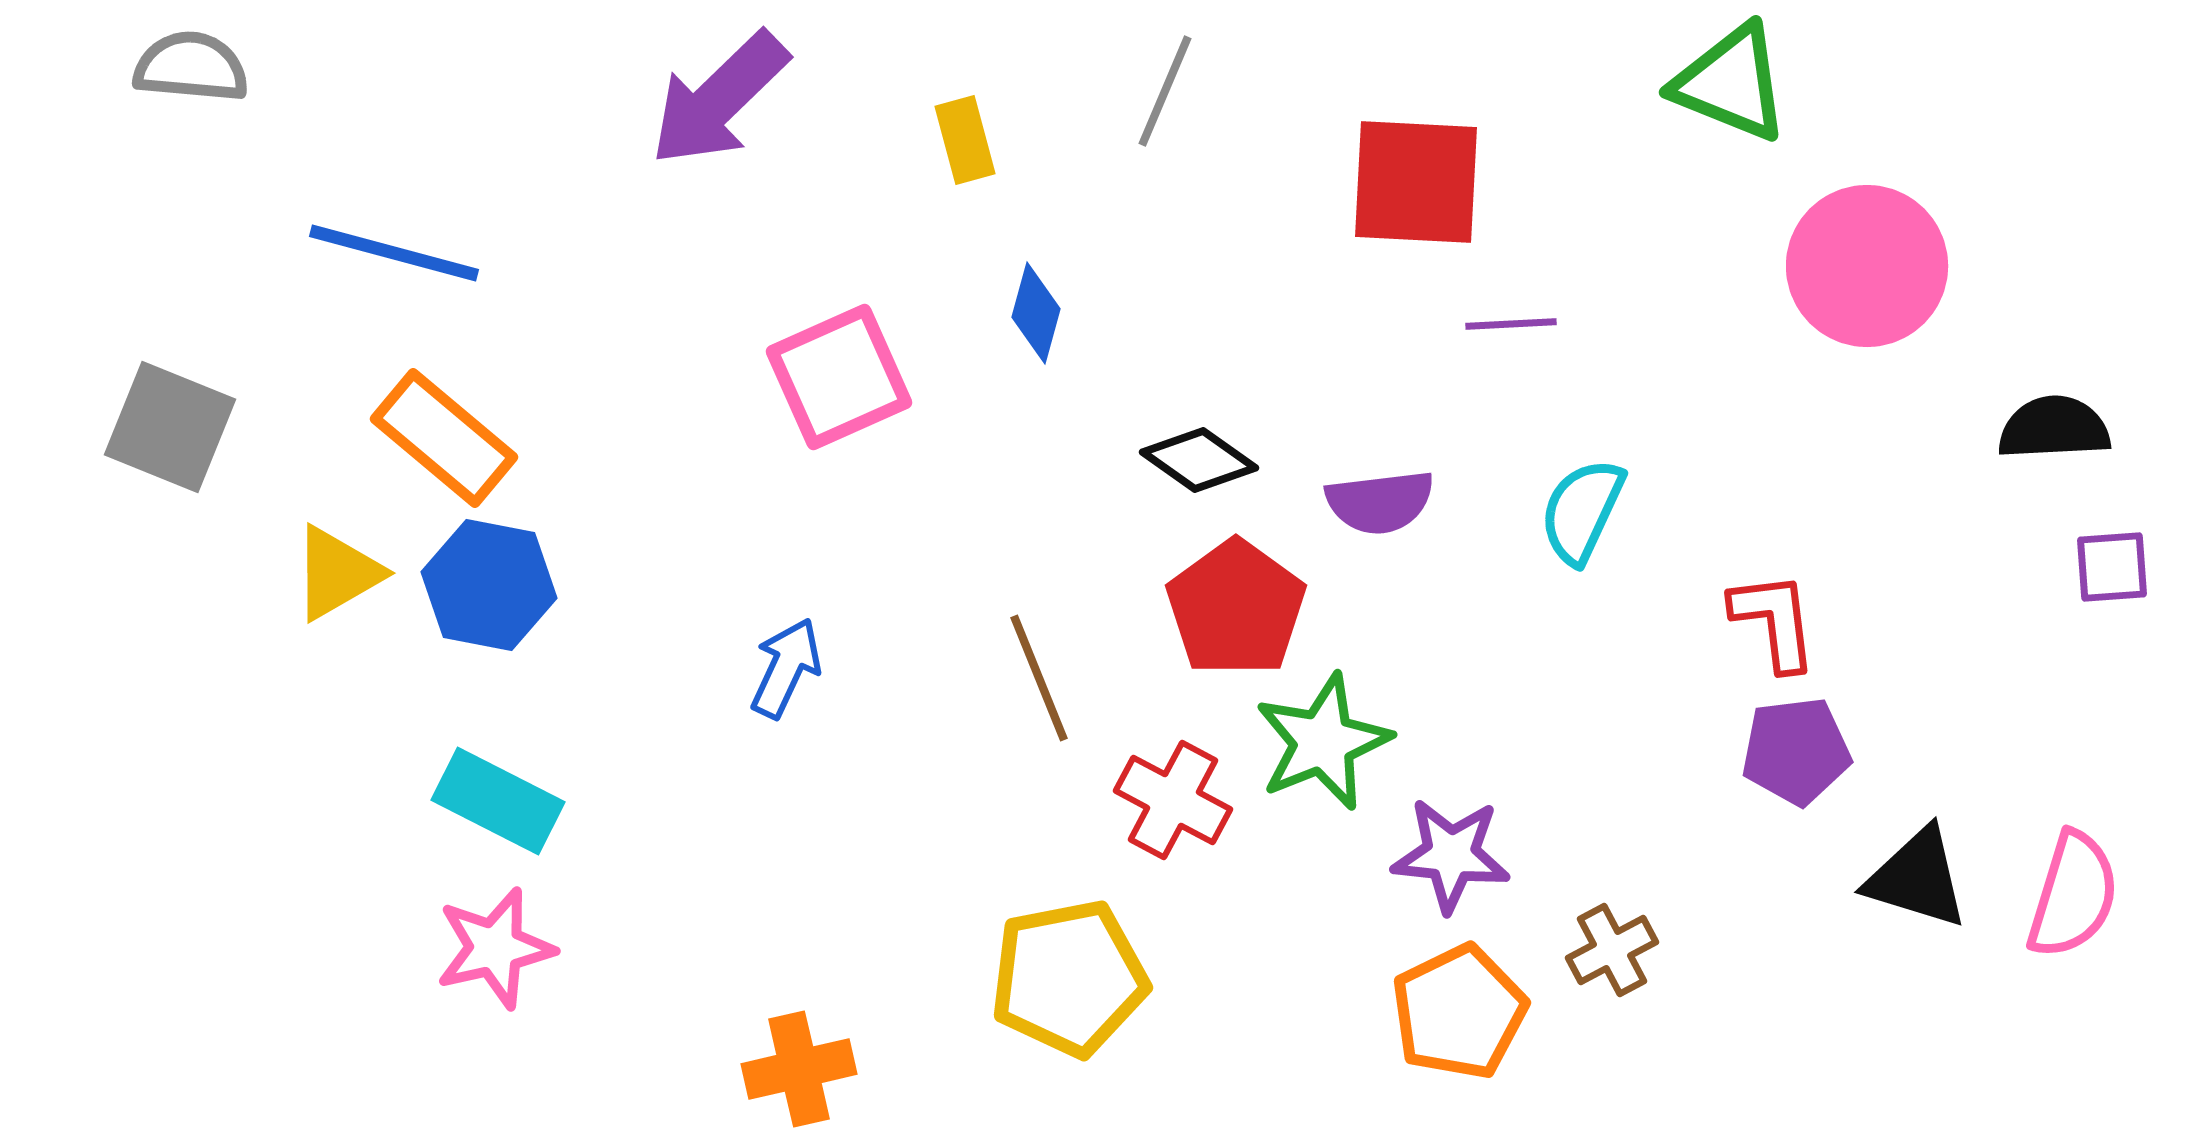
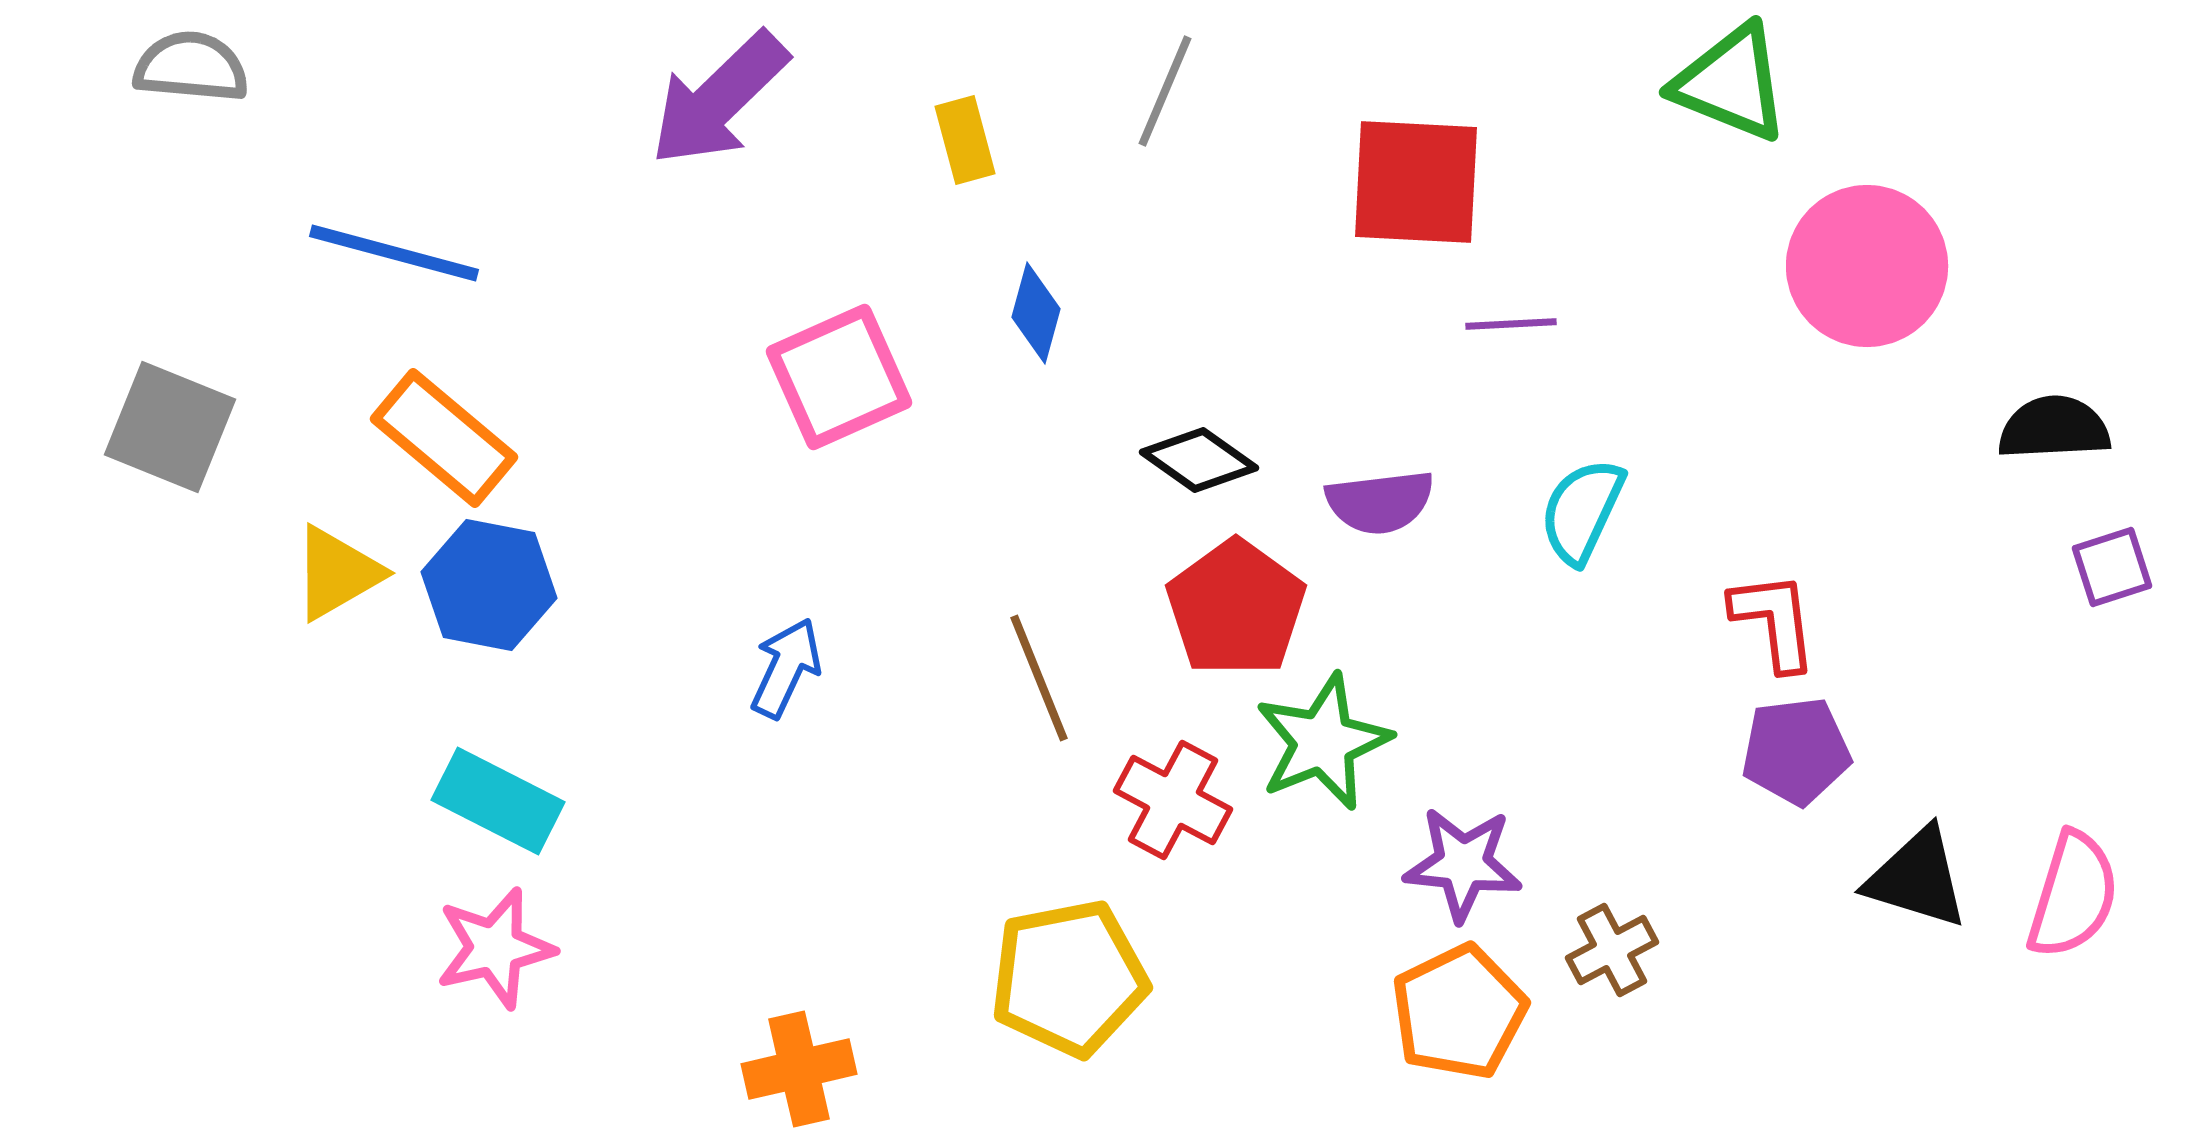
purple square: rotated 14 degrees counterclockwise
purple star: moved 12 px right, 9 px down
